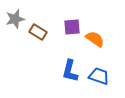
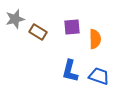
orange semicircle: rotated 54 degrees clockwise
